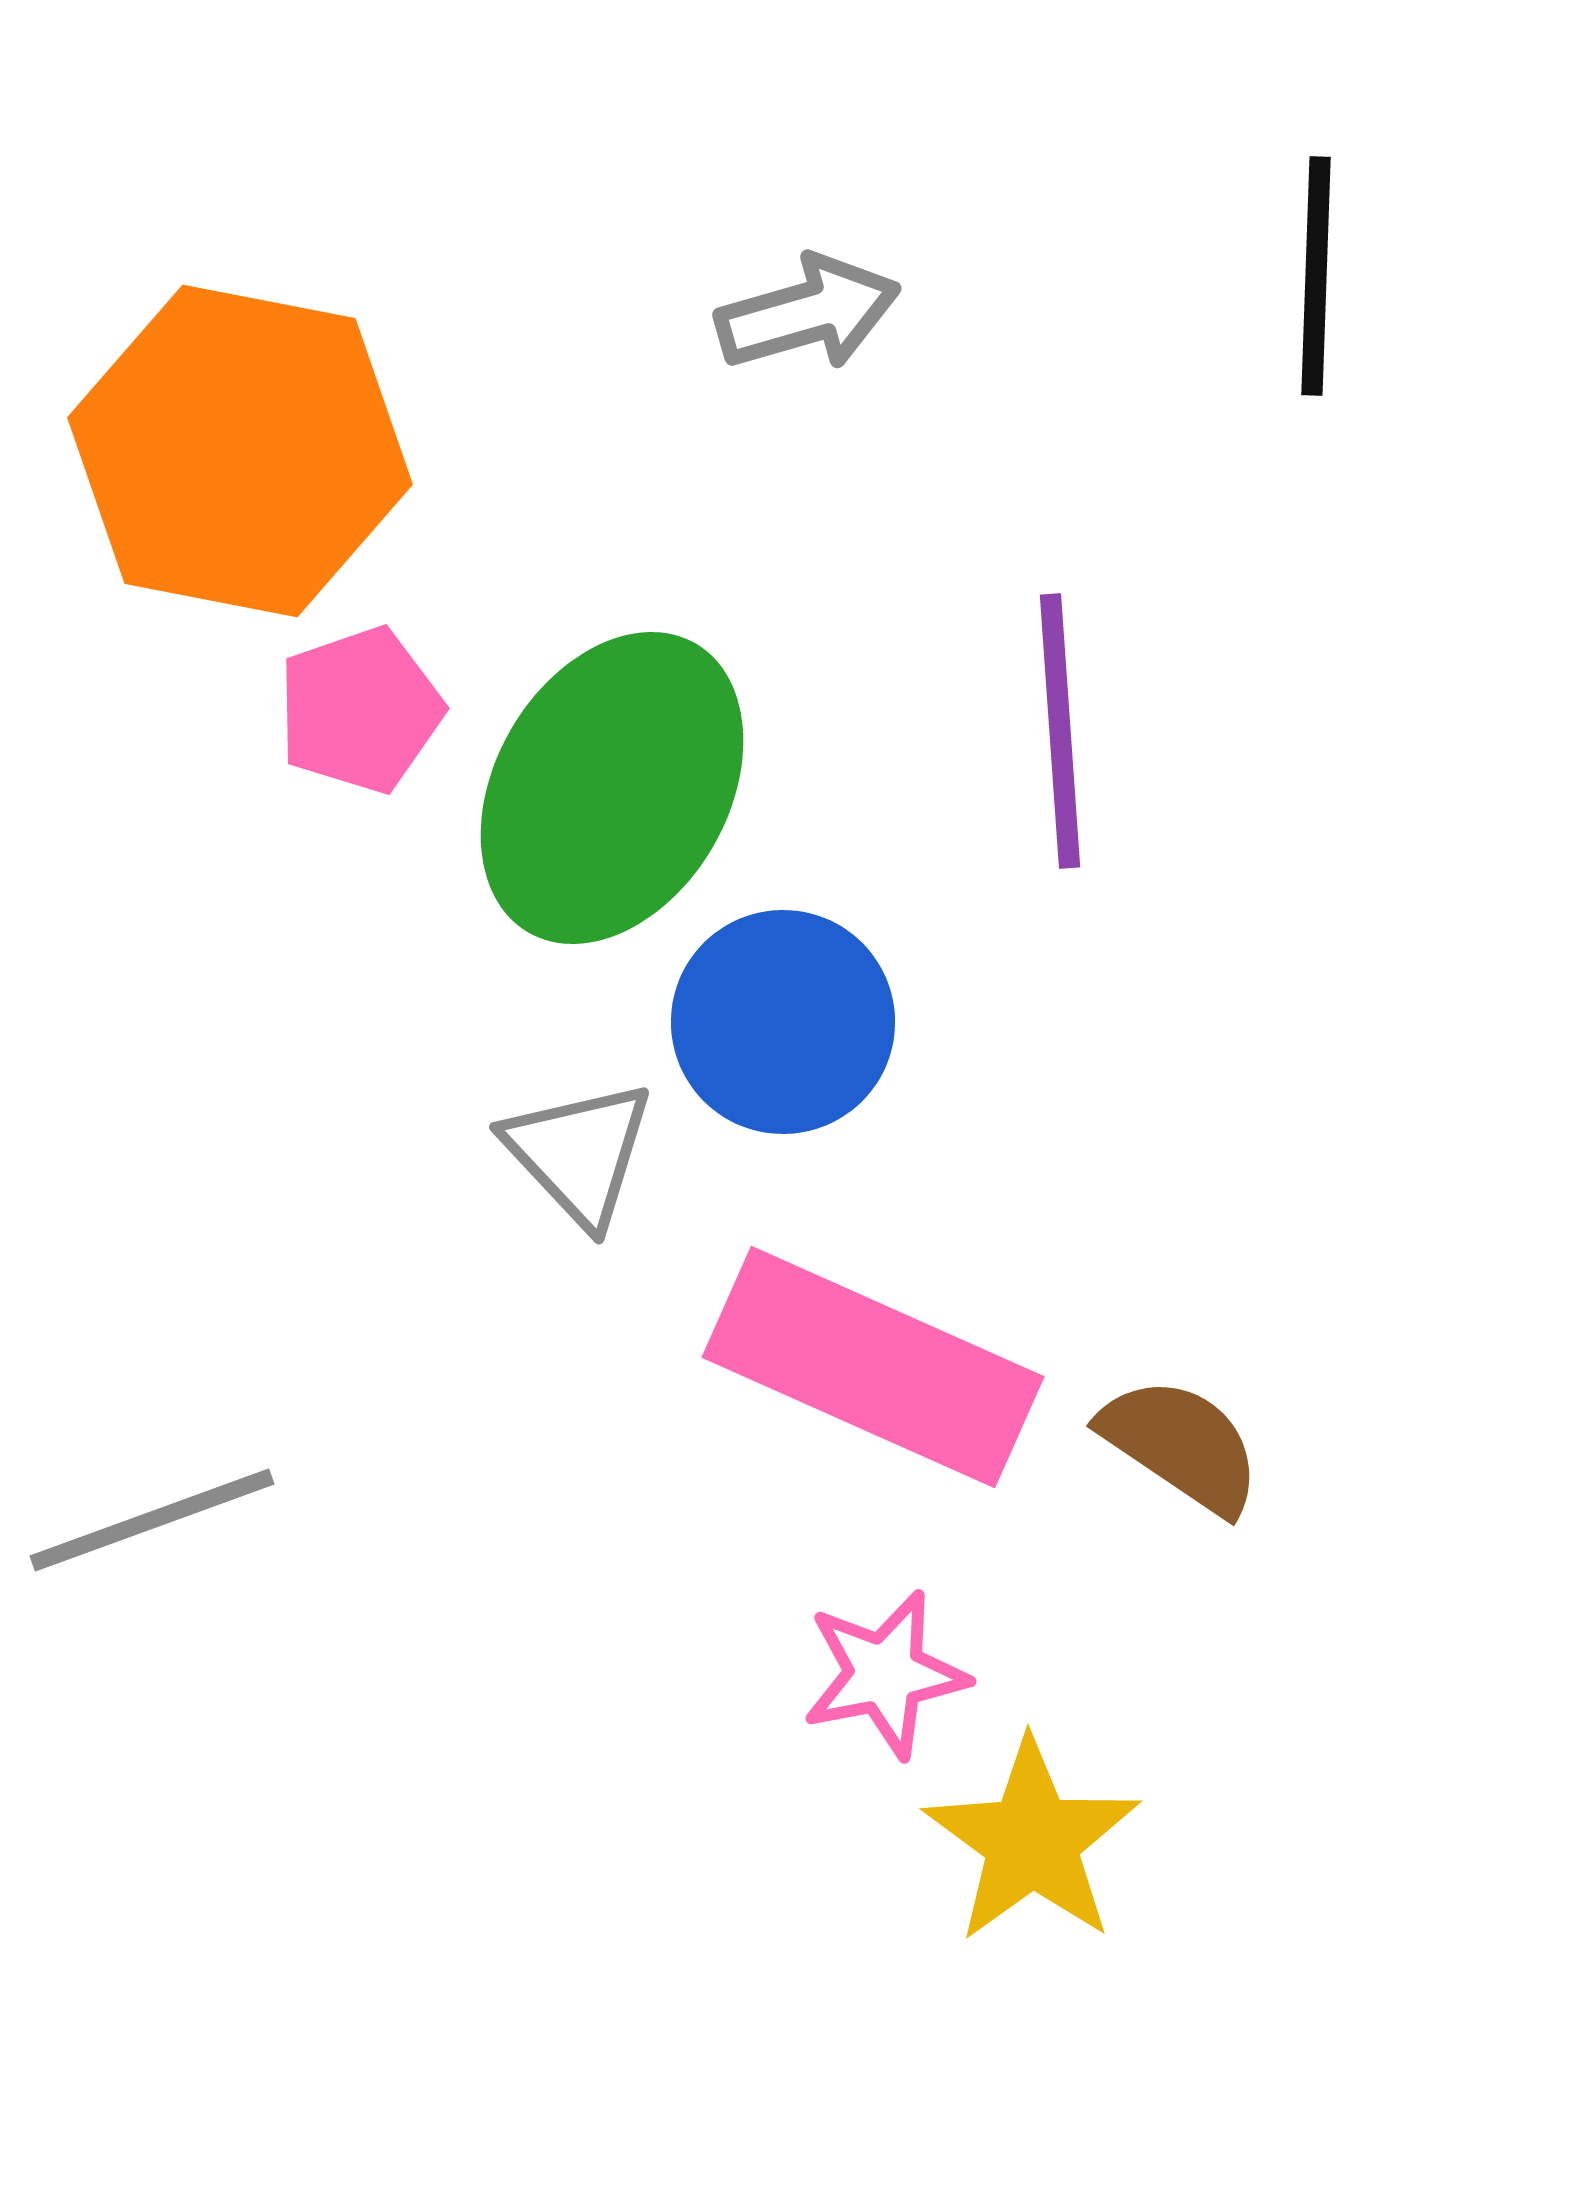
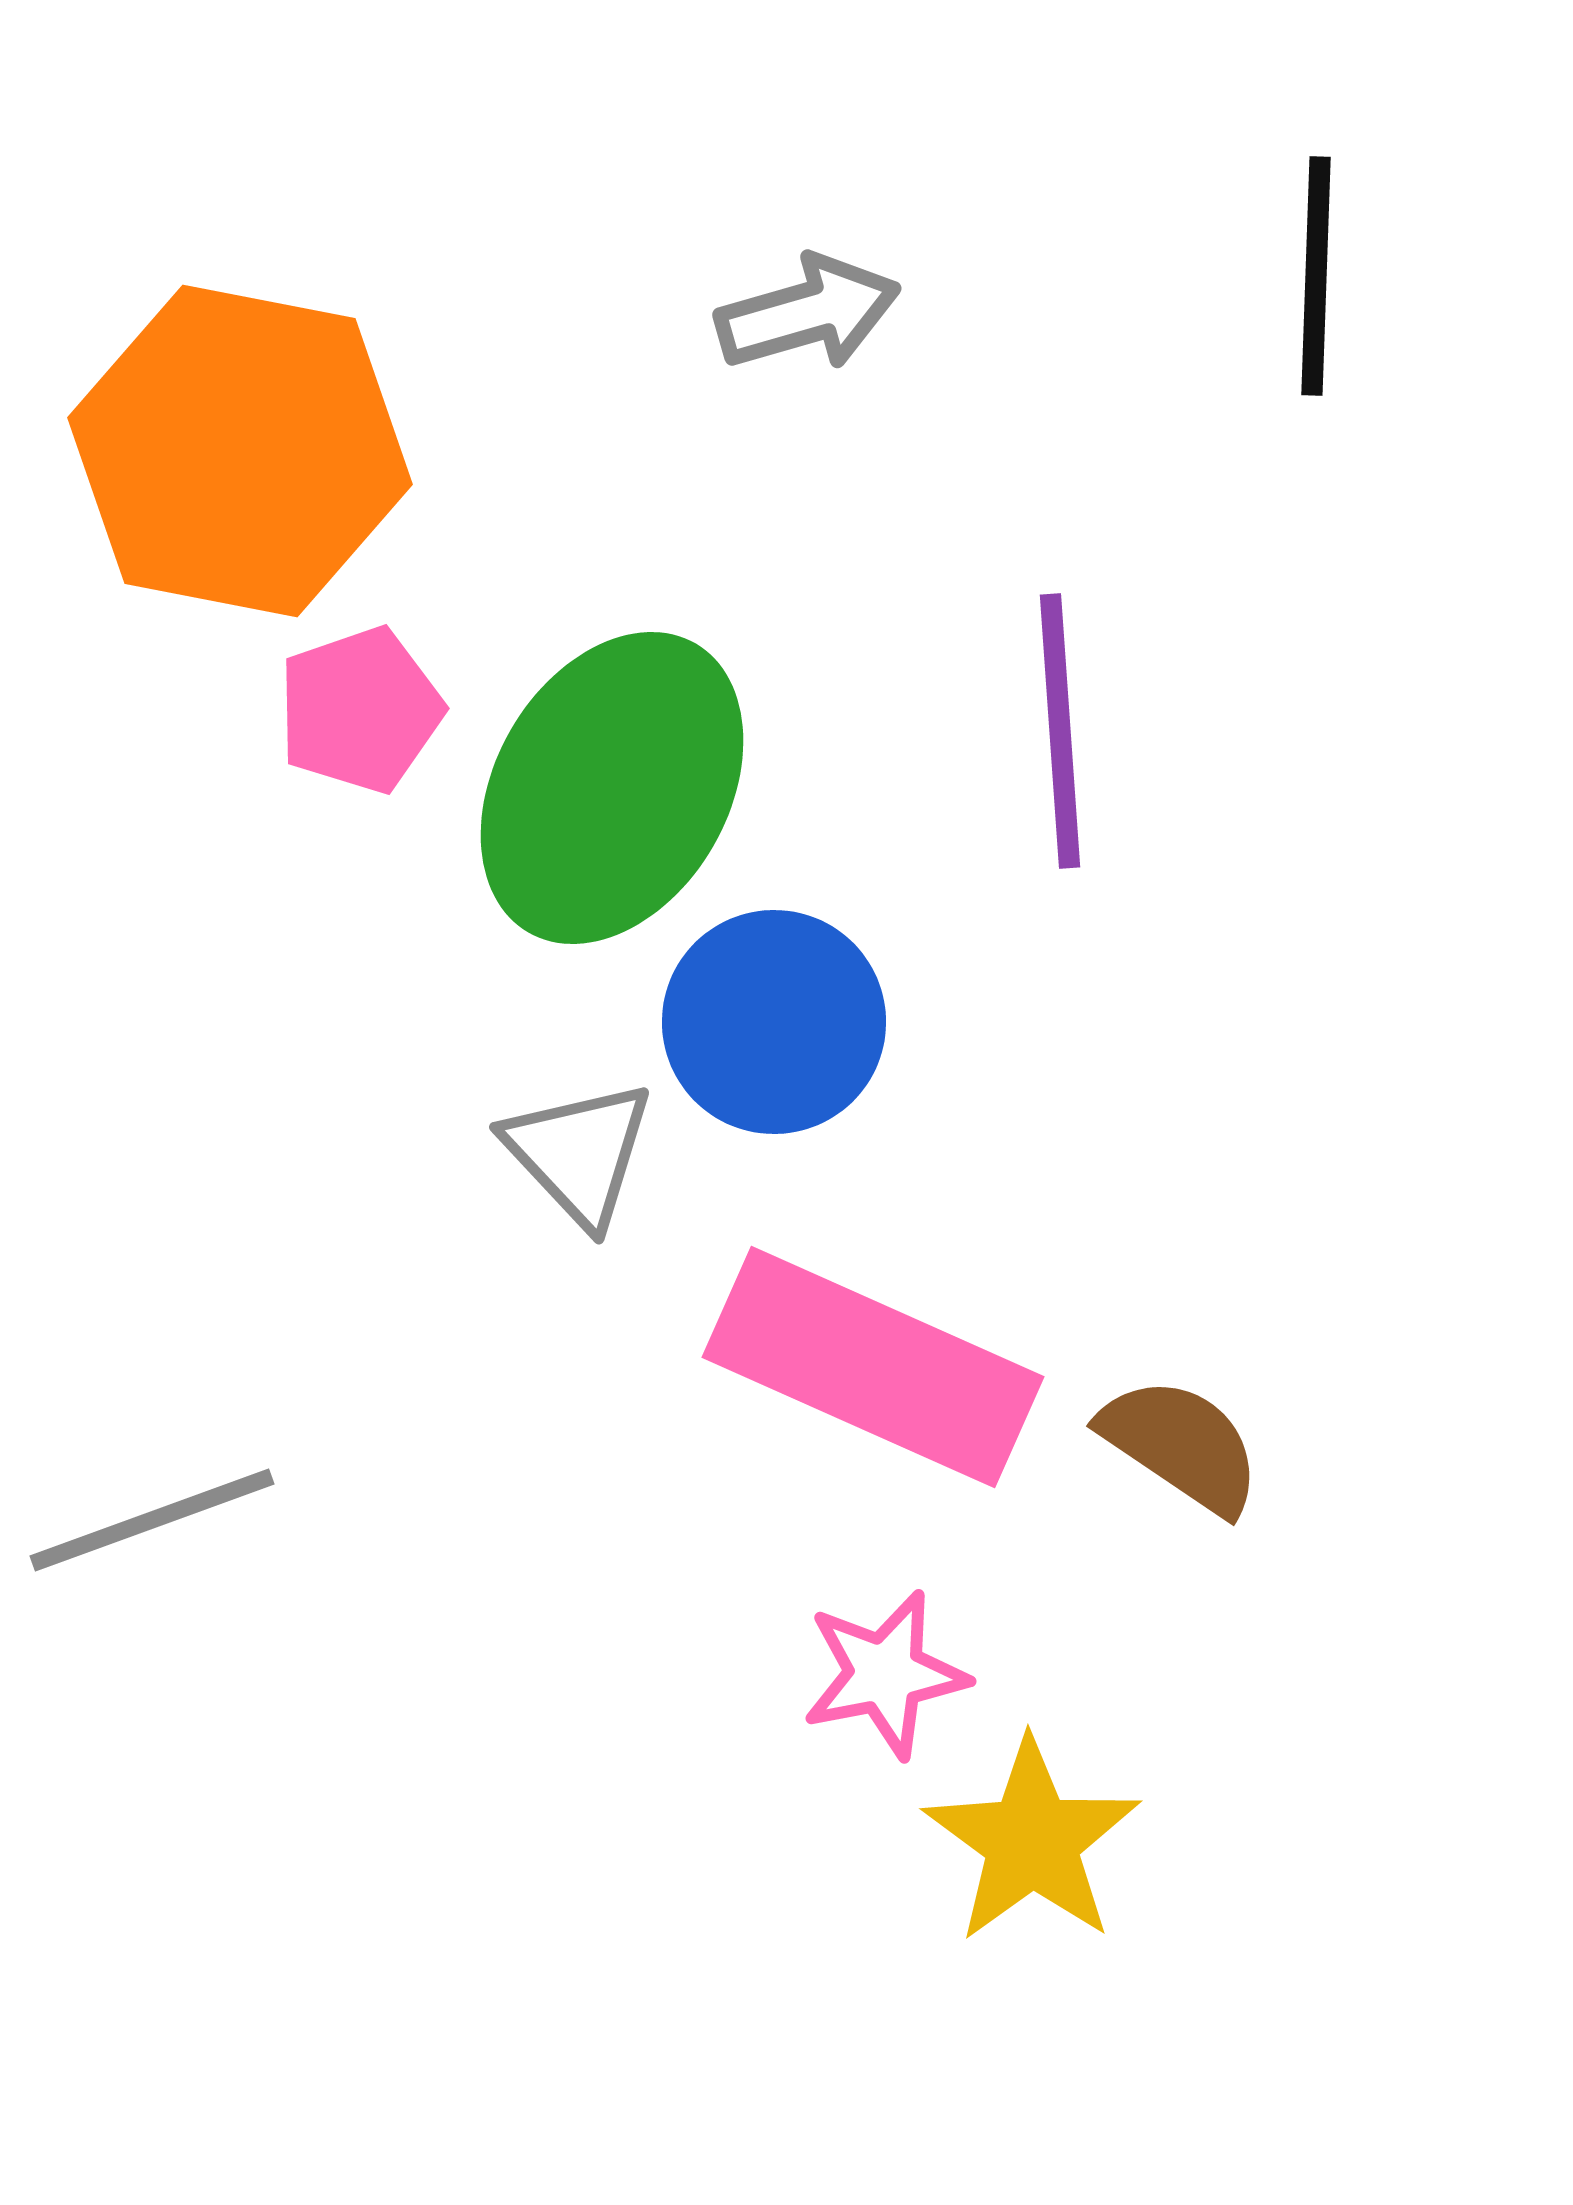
blue circle: moved 9 px left
